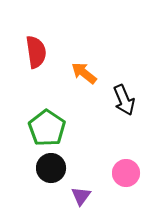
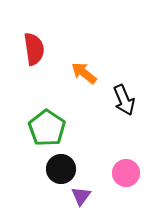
red semicircle: moved 2 px left, 3 px up
black circle: moved 10 px right, 1 px down
